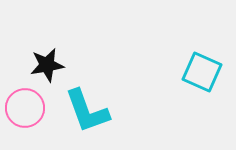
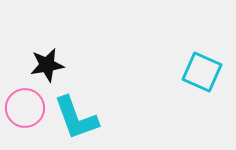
cyan L-shape: moved 11 px left, 7 px down
